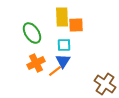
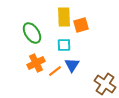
yellow rectangle: moved 2 px right
orange square: moved 5 px right; rotated 14 degrees counterclockwise
blue triangle: moved 9 px right, 4 px down
